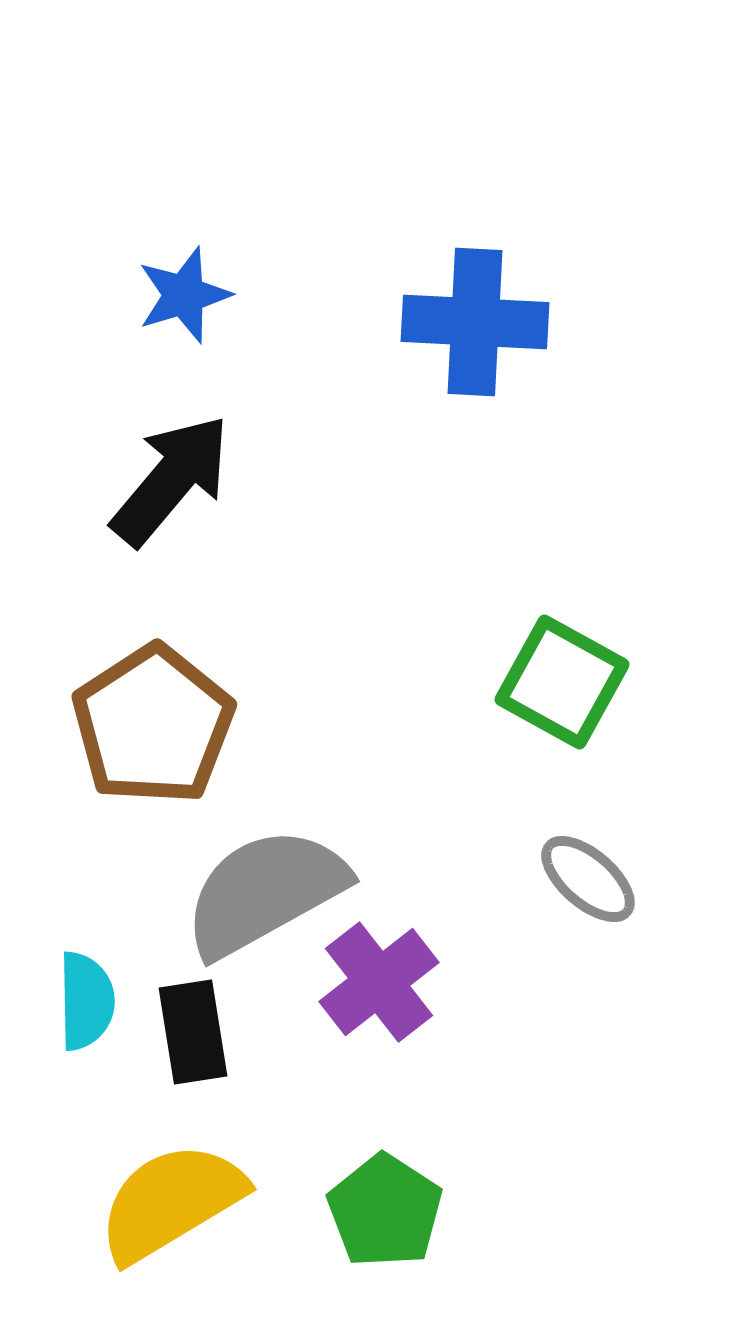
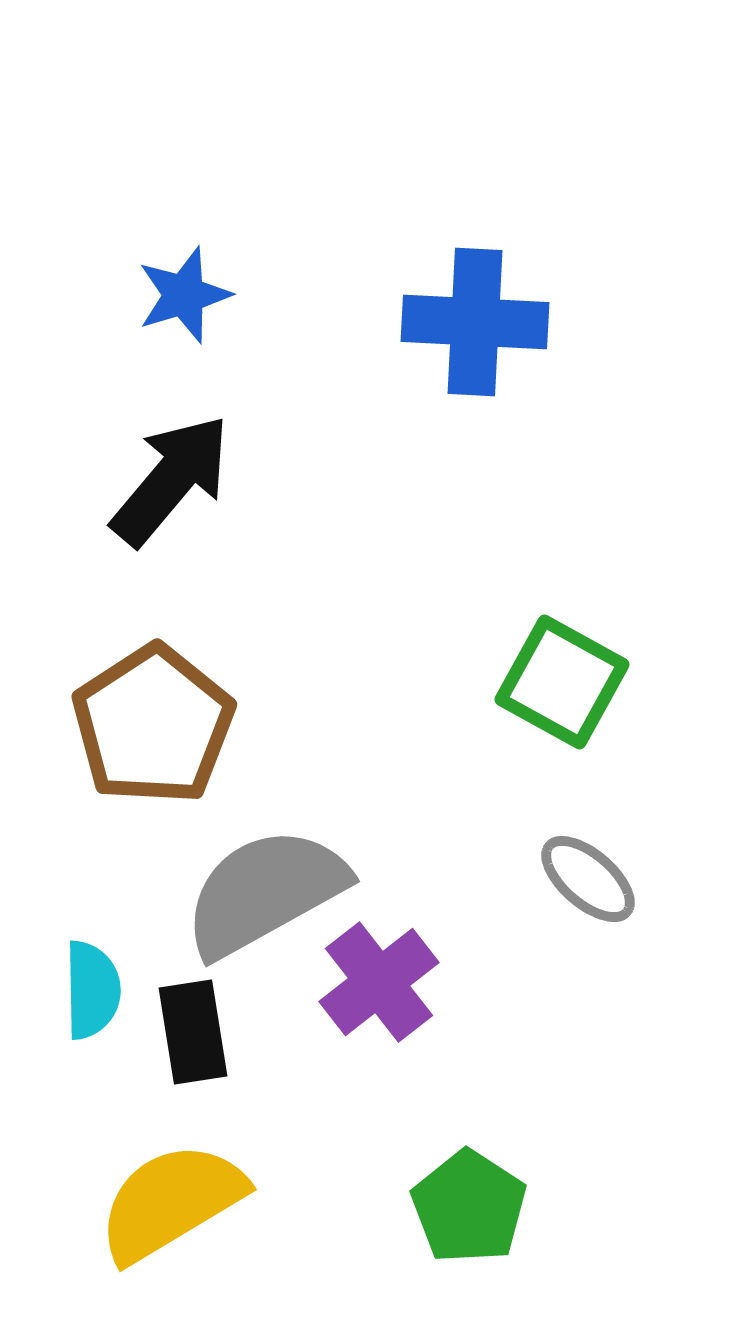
cyan semicircle: moved 6 px right, 11 px up
green pentagon: moved 84 px right, 4 px up
